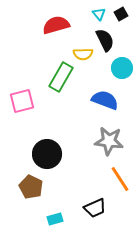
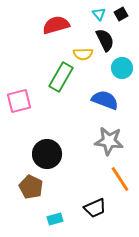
pink square: moved 3 px left
